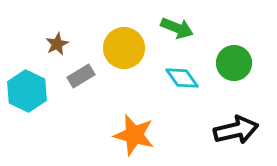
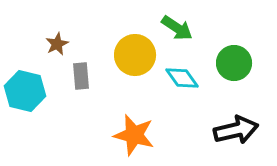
green arrow: rotated 12 degrees clockwise
yellow circle: moved 11 px right, 7 px down
gray rectangle: rotated 64 degrees counterclockwise
cyan hexagon: moved 2 px left; rotated 12 degrees counterclockwise
